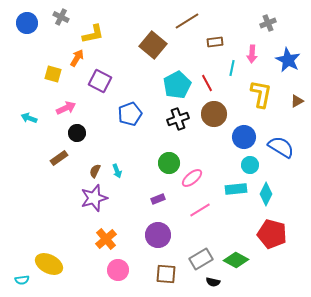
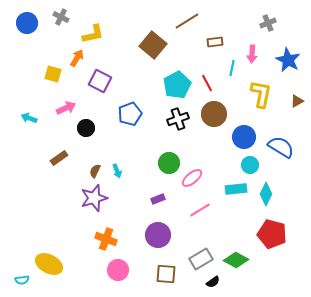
black circle at (77, 133): moved 9 px right, 5 px up
orange cross at (106, 239): rotated 30 degrees counterclockwise
black semicircle at (213, 282): rotated 48 degrees counterclockwise
